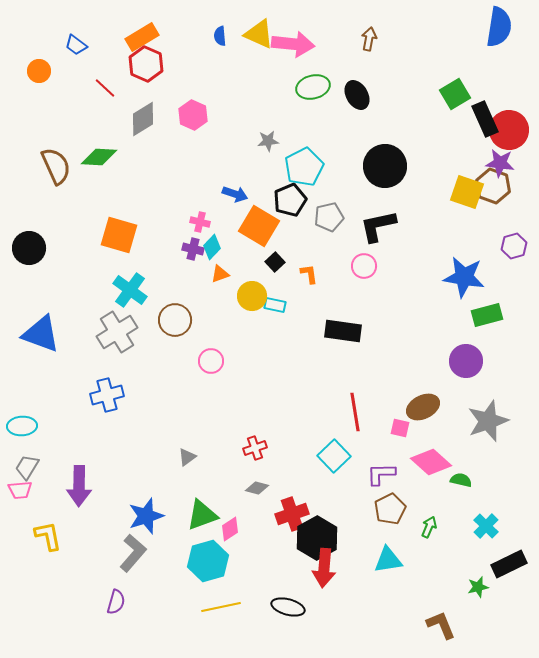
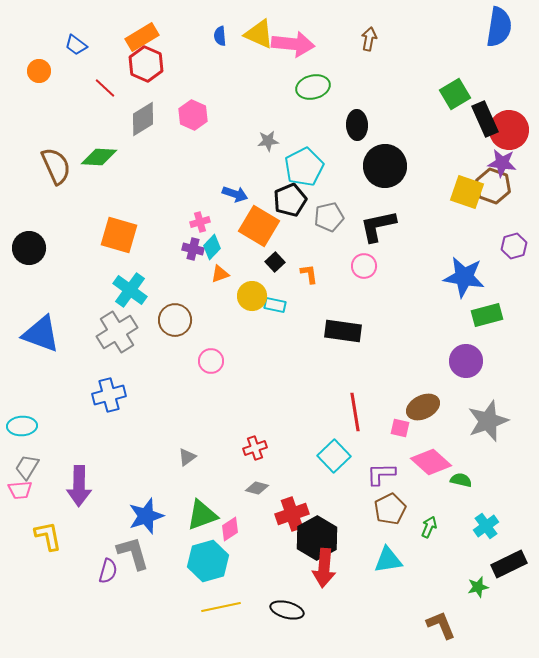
black ellipse at (357, 95): moved 30 px down; rotated 28 degrees clockwise
purple star at (500, 163): moved 2 px right
pink cross at (200, 222): rotated 30 degrees counterclockwise
blue cross at (107, 395): moved 2 px right
cyan cross at (486, 526): rotated 10 degrees clockwise
gray L-shape at (133, 553): rotated 57 degrees counterclockwise
purple semicircle at (116, 602): moved 8 px left, 31 px up
black ellipse at (288, 607): moved 1 px left, 3 px down
